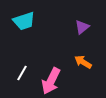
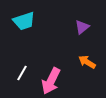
orange arrow: moved 4 px right
